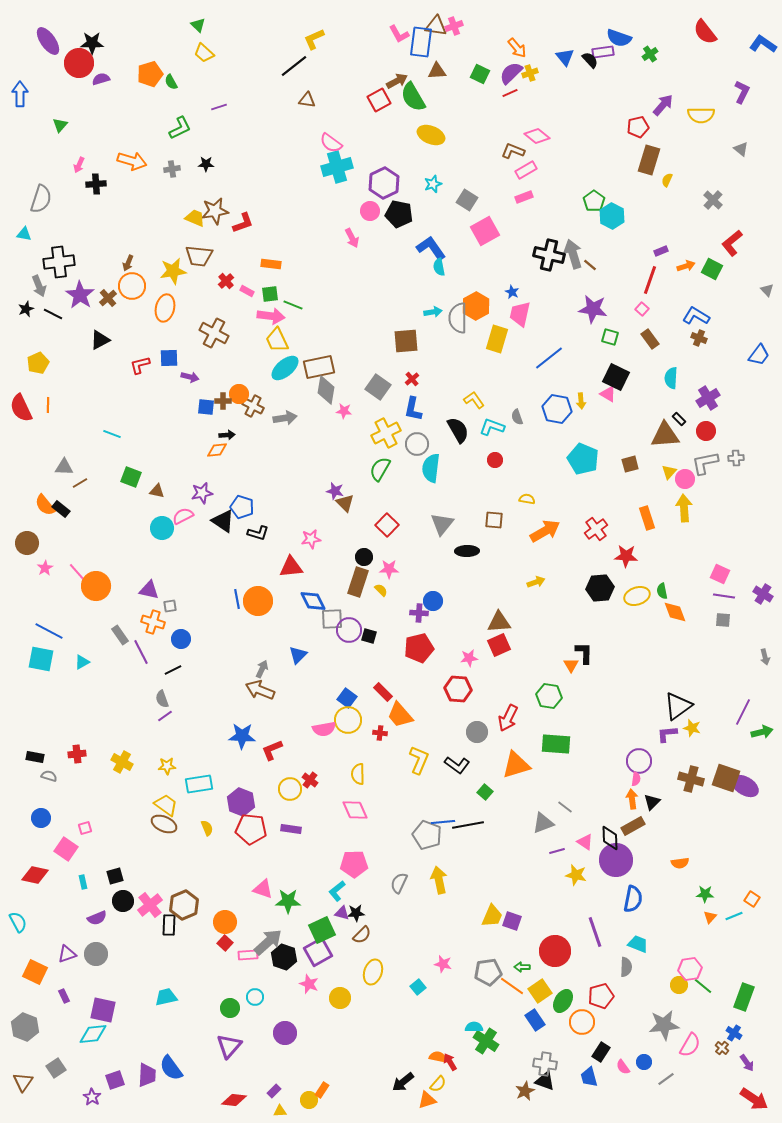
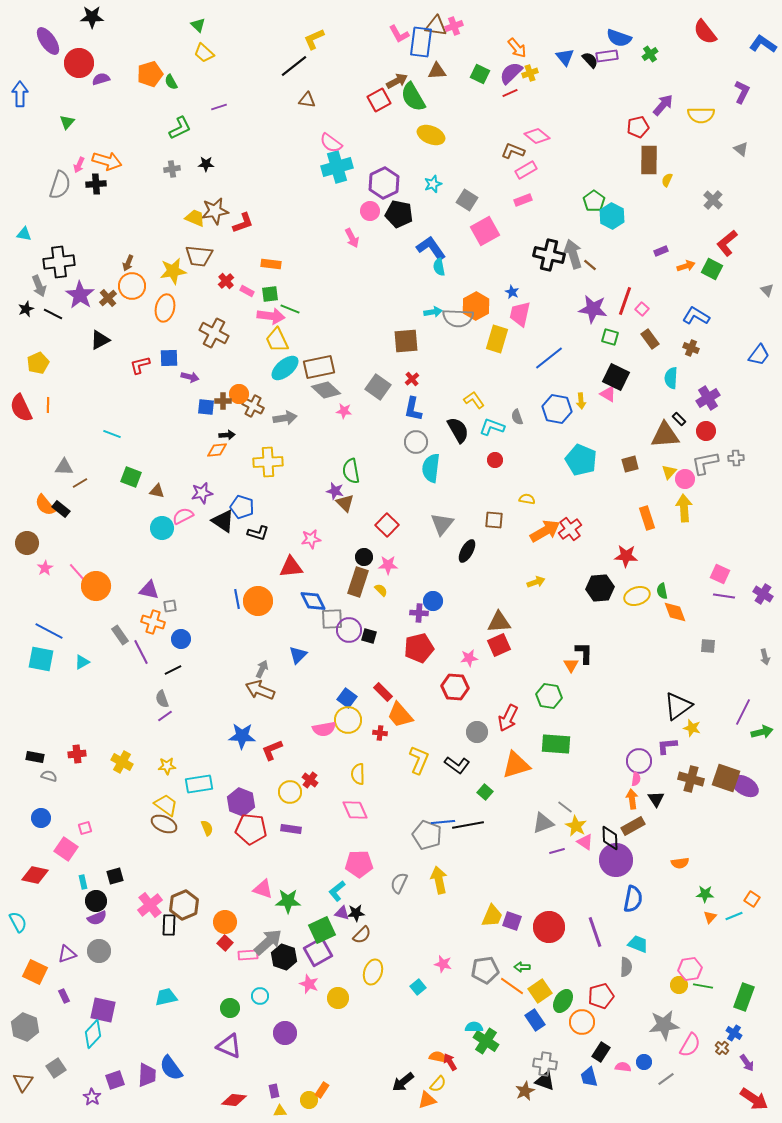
black star at (92, 43): moved 26 px up
purple rectangle at (603, 52): moved 4 px right, 4 px down
green triangle at (60, 125): moved 7 px right, 3 px up
brown rectangle at (649, 160): rotated 16 degrees counterclockwise
orange arrow at (132, 161): moved 25 px left
pink rectangle at (524, 197): moved 1 px left, 3 px down
gray semicircle at (41, 199): moved 19 px right, 14 px up
red L-shape at (732, 243): moved 5 px left
red line at (650, 280): moved 25 px left, 21 px down
green line at (293, 305): moved 3 px left, 4 px down
gray semicircle at (458, 318): rotated 88 degrees counterclockwise
brown cross at (699, 338): moved 8 px left, 10 px down
gray diamond at (326, 390): rotated 56 degrees counterclockwise
yellow cross at (386, 433): moved 118 px left, 29 px down; rotated 24 degrees clockwise
gray circle at (417, 444): moved 1 px left, 2 px up
cyan pentagon at (583, 459): moved 2 px left, 1 px down
green semicircle at (380, 469): moved 29 px left, 2 px down; rotated 40 degrees counterclockwise
red cross at (596, 529): moved 26 px left
black ellipse at (467, 551): rotated 60 degrees counterclockwise
pink star at (389, 569): moved 1 px left, 4 px up
gray square at (723, 620): moved 15 px left, 26 px down
red hexagon at (458, 689): moved 3 px left, 2 px up
purple L-shape at (667, 734): moved 12 px down
yellow circle at (290, 789): moved 3 px down
black triangle at (652, 802): moved 4 px right, 3 px up; rotated 18 degrees counterclockwise
pink pentagon at (354, 864): moved 5 px right
yellow star at (576, 875): moved 49 px up; rotated 15 degrees clockwise
black circle at (123, 901): moved 27 px left
red circle at (555, 951): moved 6 px left, 24 px up
gray circle at (96, 954): moved 3 px right, 3 px up
gray pentagon at (488, 972): moved 3 px left, 2 px up
green line at (703, 986): rotated 30 degrees counterclockwise
cyan circle at (255, 997): moved 5 px right, 1 px up
yellow circle at (340, 998): moved 2 px left
cyan diamond at (93, 1034): rotated 40 degrees counterclockwise
purple triangle at (229, 1046): rotated 48 degrees counterclockwise
pink semicircle at (623, 1067): rotated 133 degrees clockwise
purple rectangle at (274, 1091): rotated 56 degrees counterclockwise
